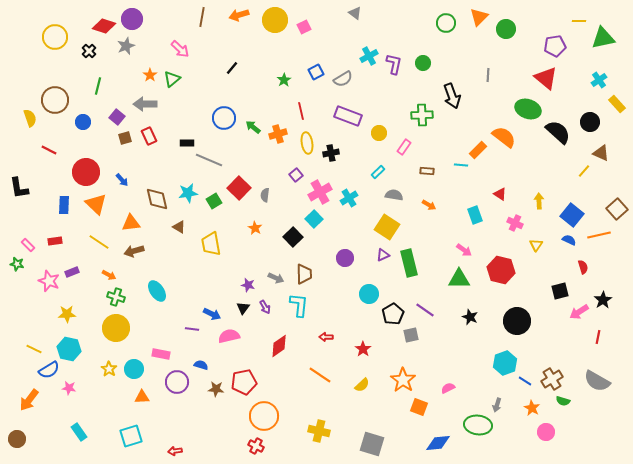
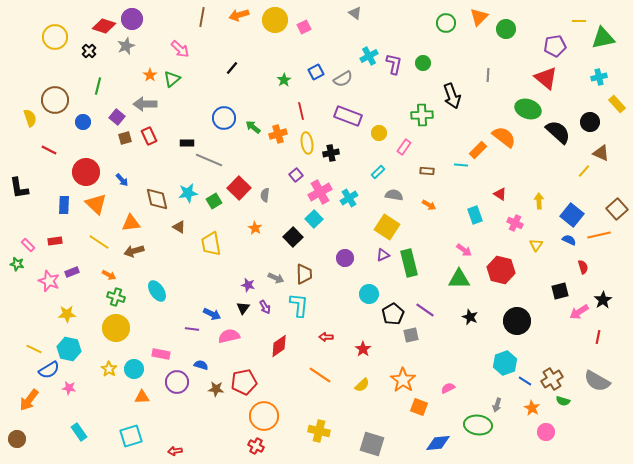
cyan cross at (599, 80): moved 3 px up; rotated 21 degrees clockwise
